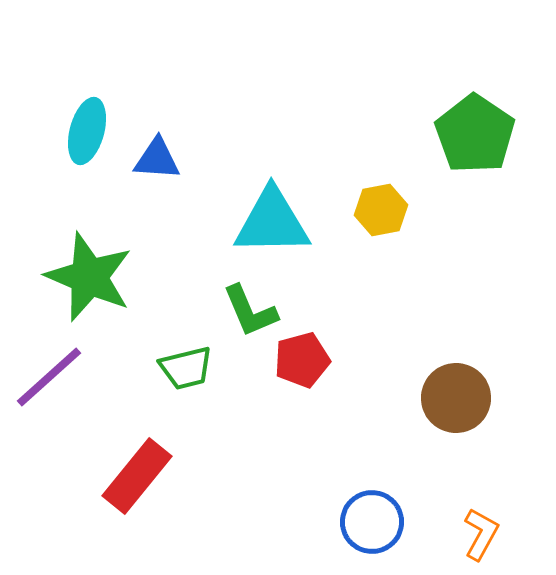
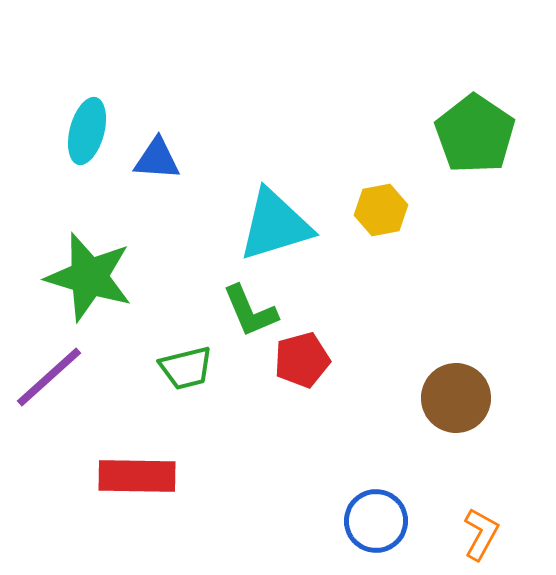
cyan triangle: moved 3 px right, 3 px down; rotated 16 degrees counterclockwise
green star: rotated 6 degrees counterclockwise
red rectangle: rotated 52 degrees clockwise
blue circle: moved 4 px right, 1 px up
